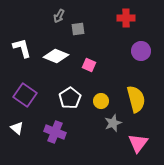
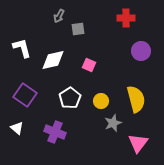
white diamond: moved 3 px left, 4 px down; rotated 35 degrees counterclockwise
